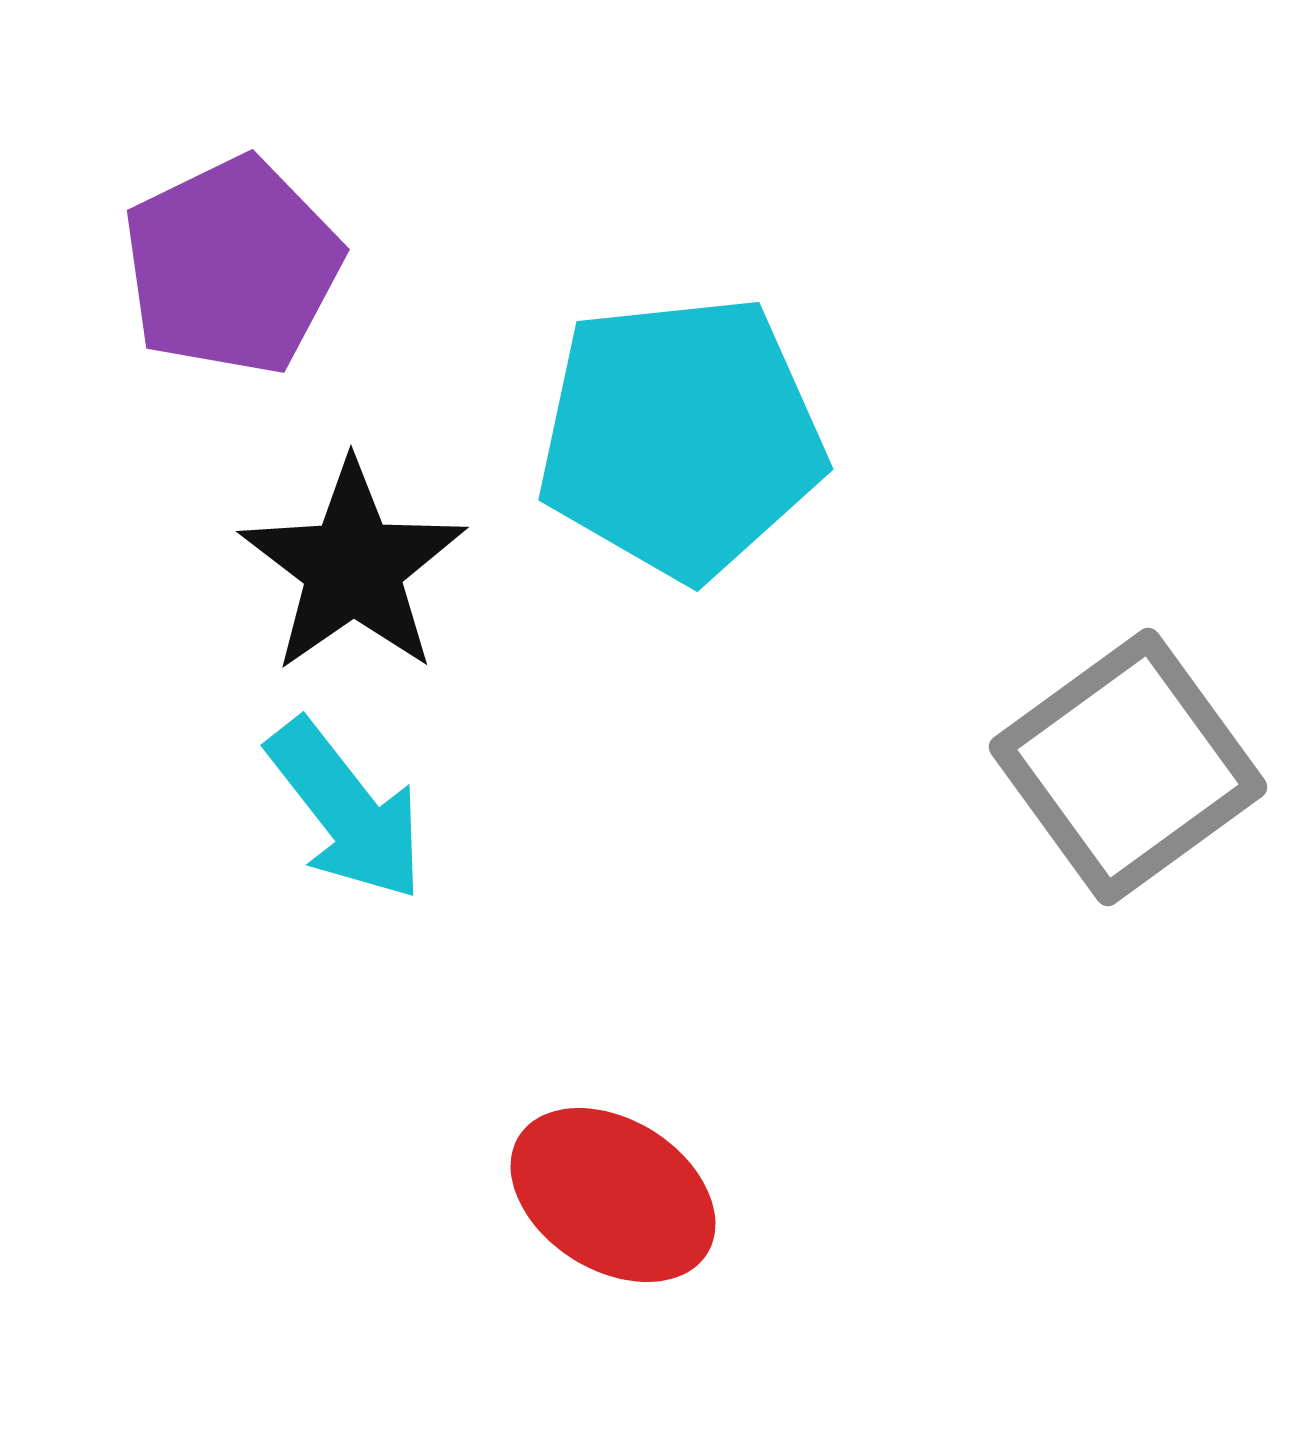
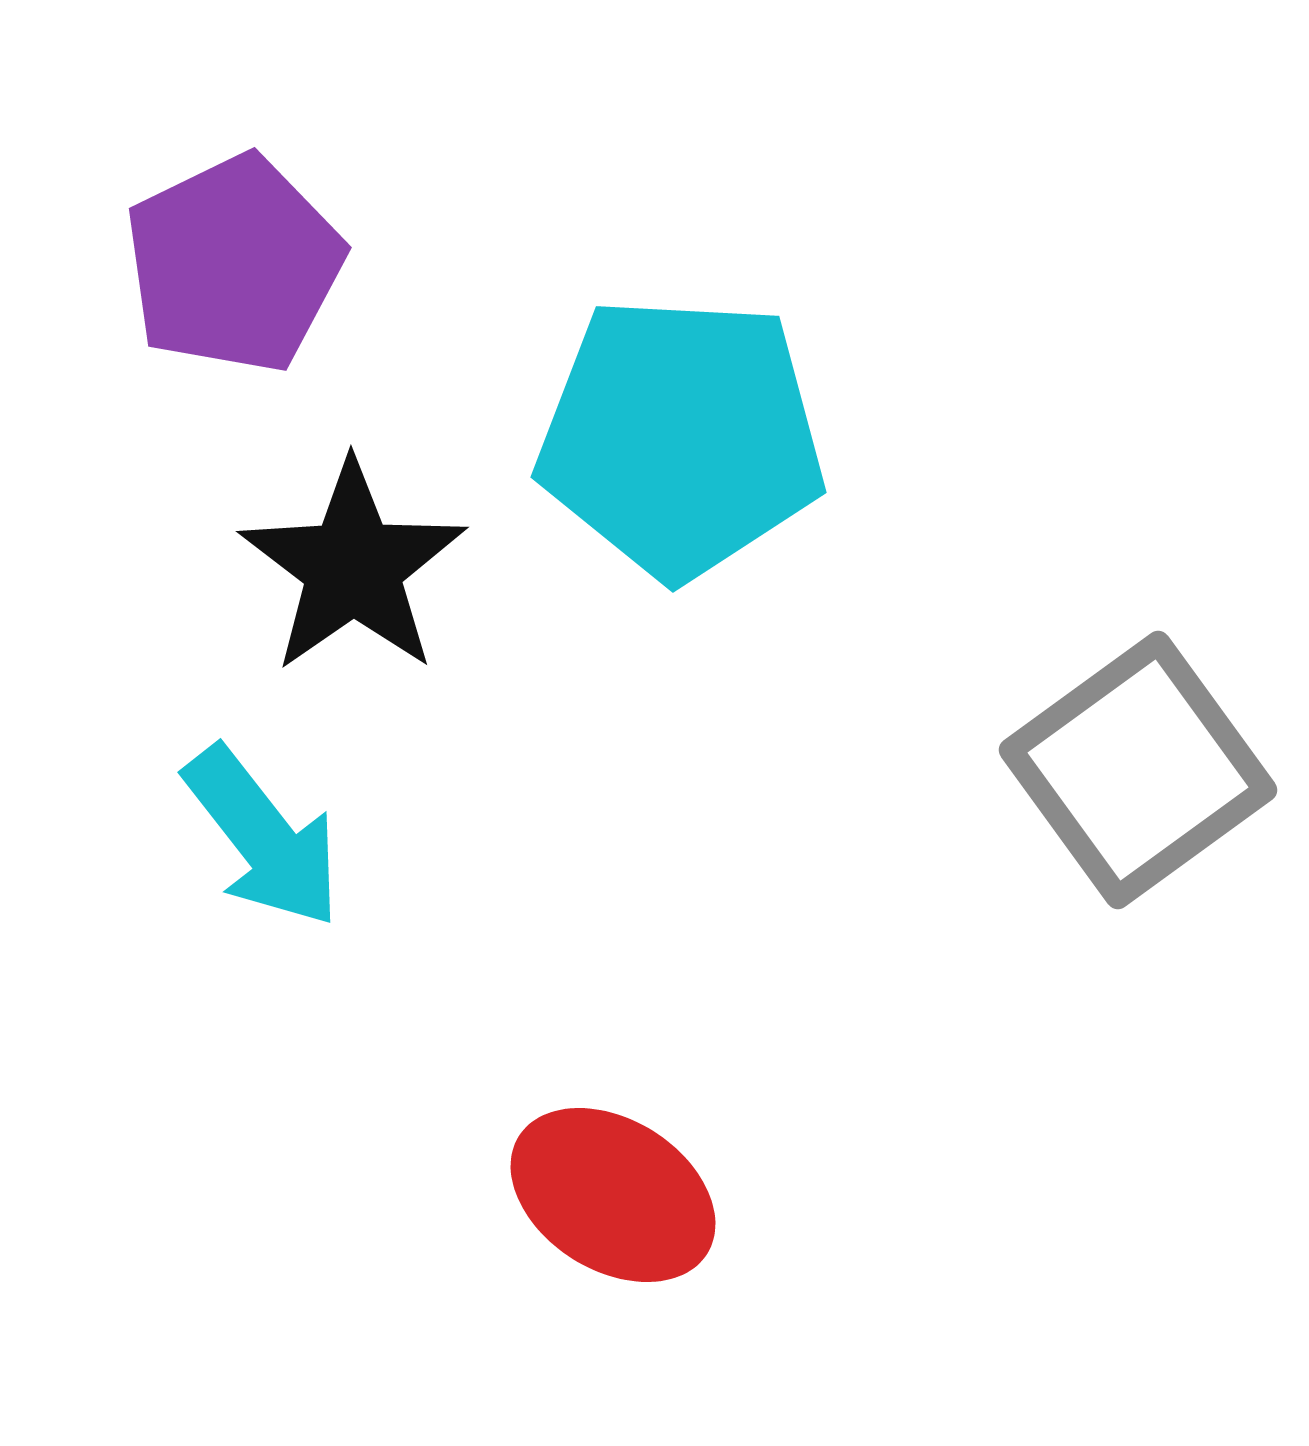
purple pentagon: moved 2 px right, 2 px up
cyan pentagon: rotated 9 degrees clockwise
gray square: moved 10 px right, 3 px down
cyan arrow: moved 83 px left, 27 px down
